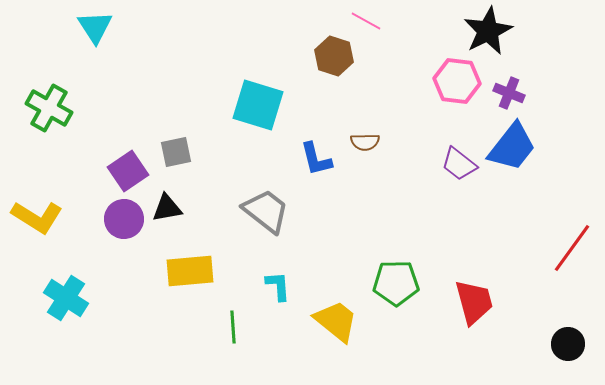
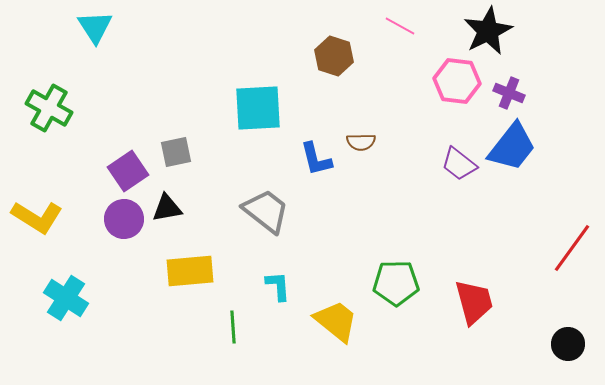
pink line: moved 34 px right, 5 px down
cyan square: moved 3 px down; rotated 20 degrees counterclockwise
brown semicircle: moved 4 px left
